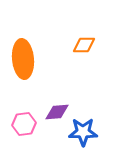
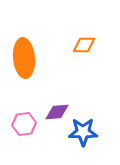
orange ellipse: moved 1 px right, 1 px up
